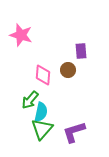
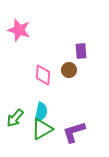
pink star: moved 2 px left, 5 px up
brown circle: moved 1 px right
green arrow: moved 15 px left, 18 px down
green triangle: rotated 20 degrees clockwise
